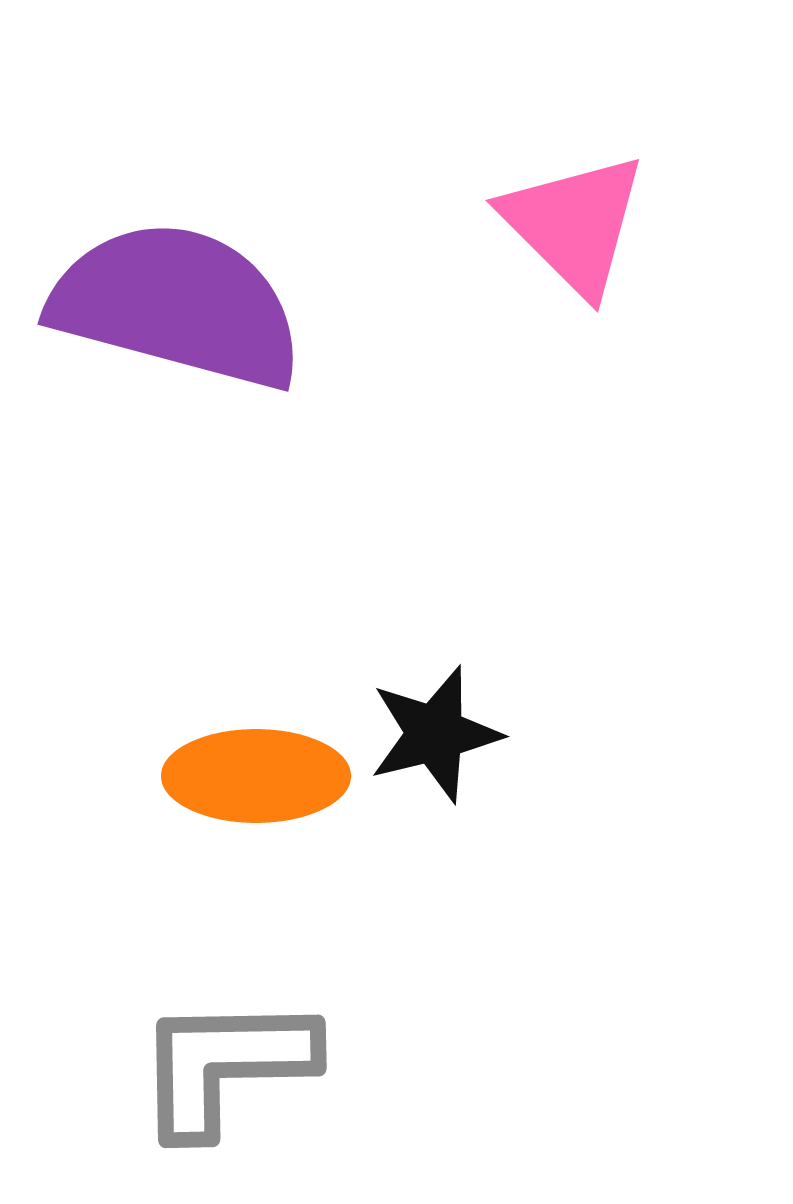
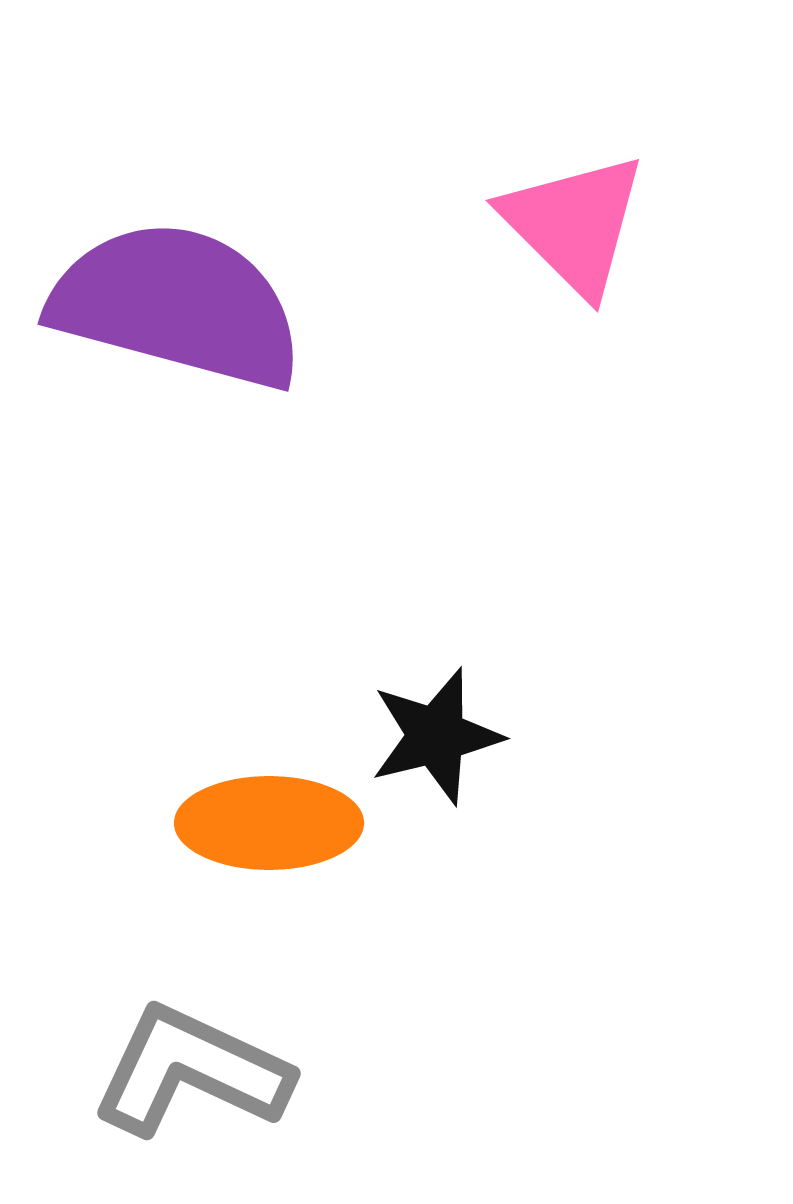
black star: moved 1 px right, 2 px down
orange ellipse: moved 13 px right, 47 px down
gray L-shape: moved 34 px left, 6 px down; rotated 26 degrees clockwise
